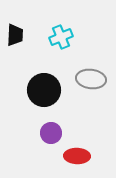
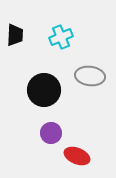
gray ellipse: moved 1 px left, 3 px up
red ellipse: rotated 20 degrees clockwise
